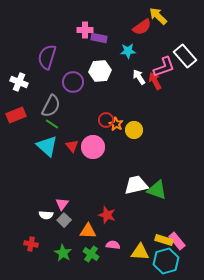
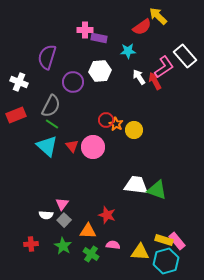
pink L-shape: rotated 15 degrees counterclockwise
white trapezoid: rotated 20 degrees clockwise
red cross: rotated 16 degrees counterclockwise
green star: moved 7 px up
